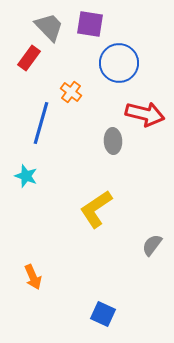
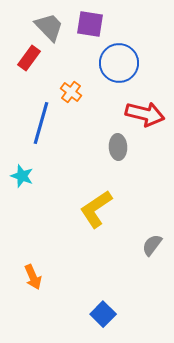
gray ellipse: moved 5 px right, 6 px down
cyan star: moved 4 px left
blue square: rotated 20 degrees clockwise
